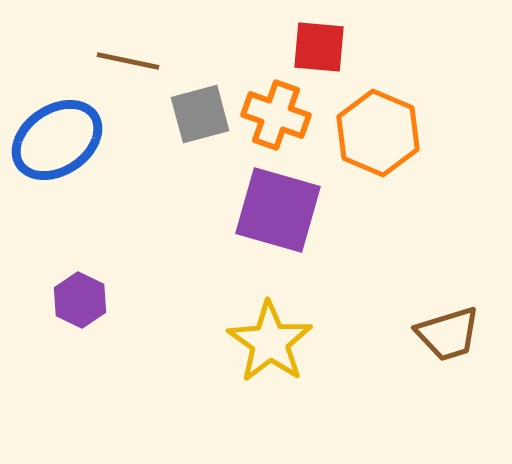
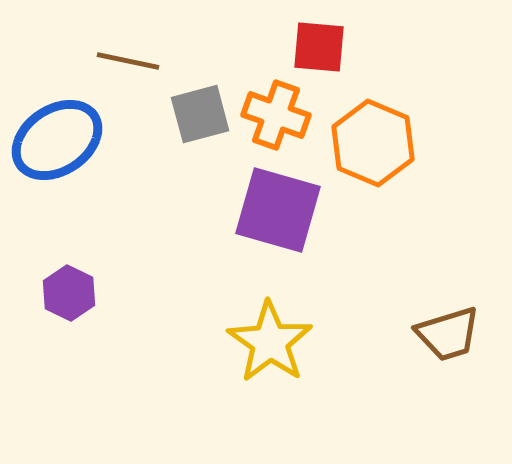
orange hexagon: moved 5 px left, 10 px down
purple hexagon: moved 11 px left, 7 px up
